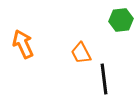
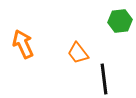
green hexagon: moved 1 px left, 1 px down
orange trapezoid: moved 3 px left; rotated 10 degrees counterclockwise
